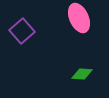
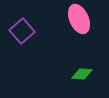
pink ellipse: moved 1 px down
